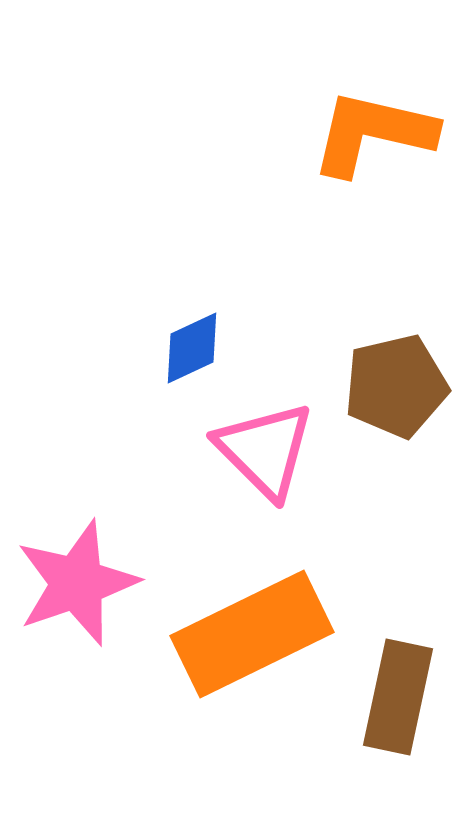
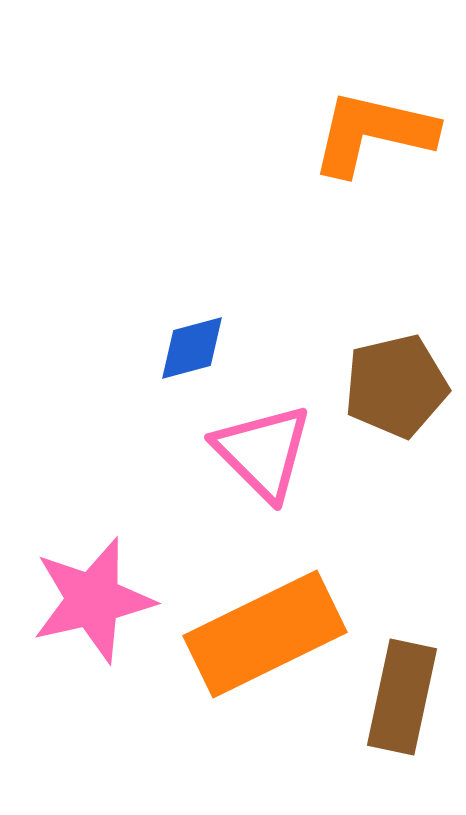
blue diamond: rotated 10 degrees clockwise
pink triangle: moved 2 px left, 2 px down
pink star: moved 16 px right, 17 px down; rotated 6 degrees clockwise
orange rectangle: moved 13 px right
brown rectangle: moved 4 px right
